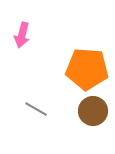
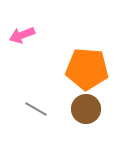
pink arrow: rotated 55 degrees clockwise
brown circle: moved 7 px left, 2 px up
